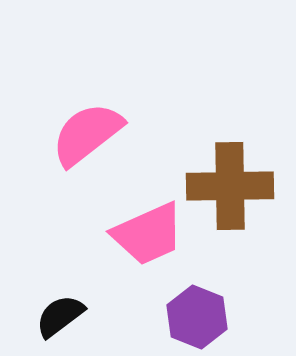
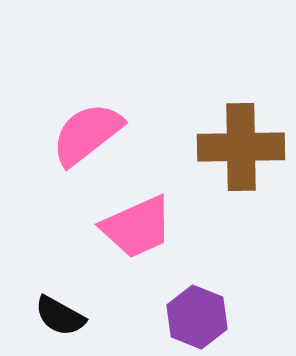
brown cross: moved 11 px right, 39 px up
pink trapezoid: moved 11 px left, 7 px up
black semicircle: rotated 114 degrees counterclockwise
